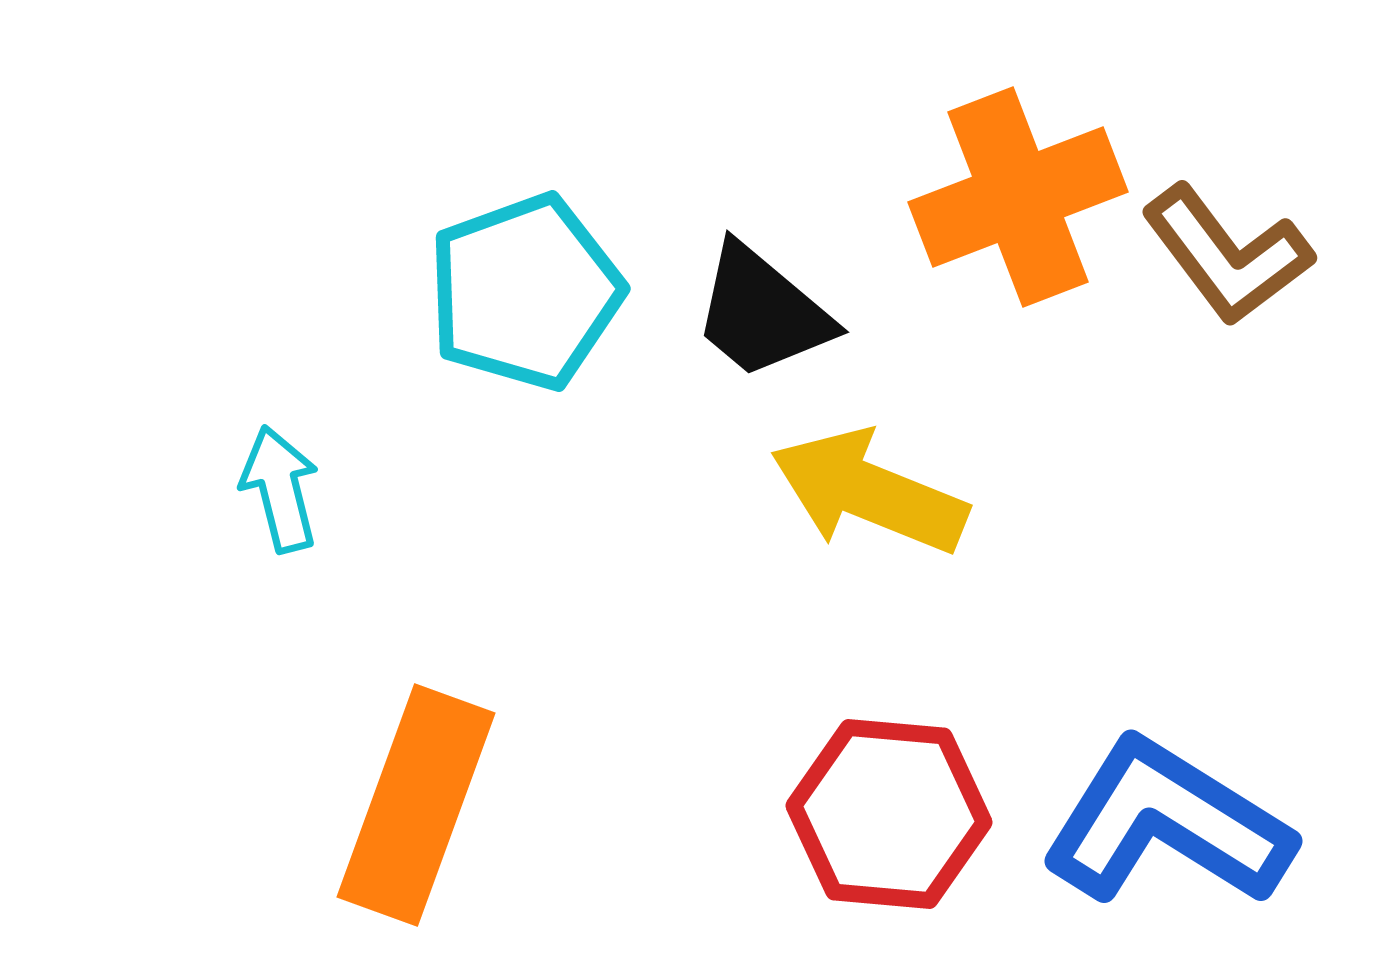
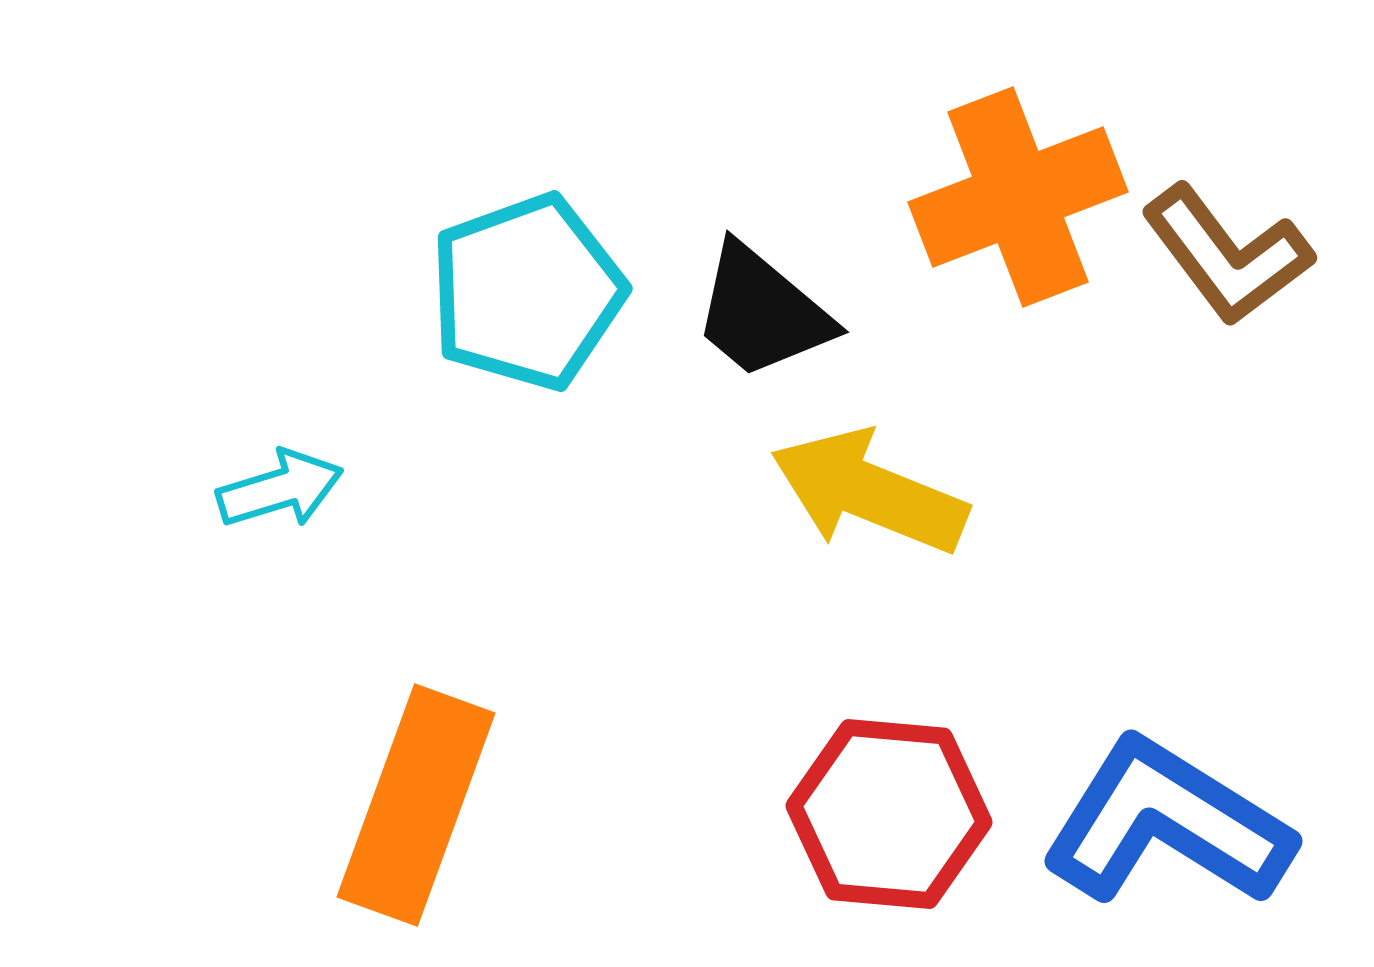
cyan pentagon: moved 2 px right
cyan arrow: rotated 87 degrees clockwise
